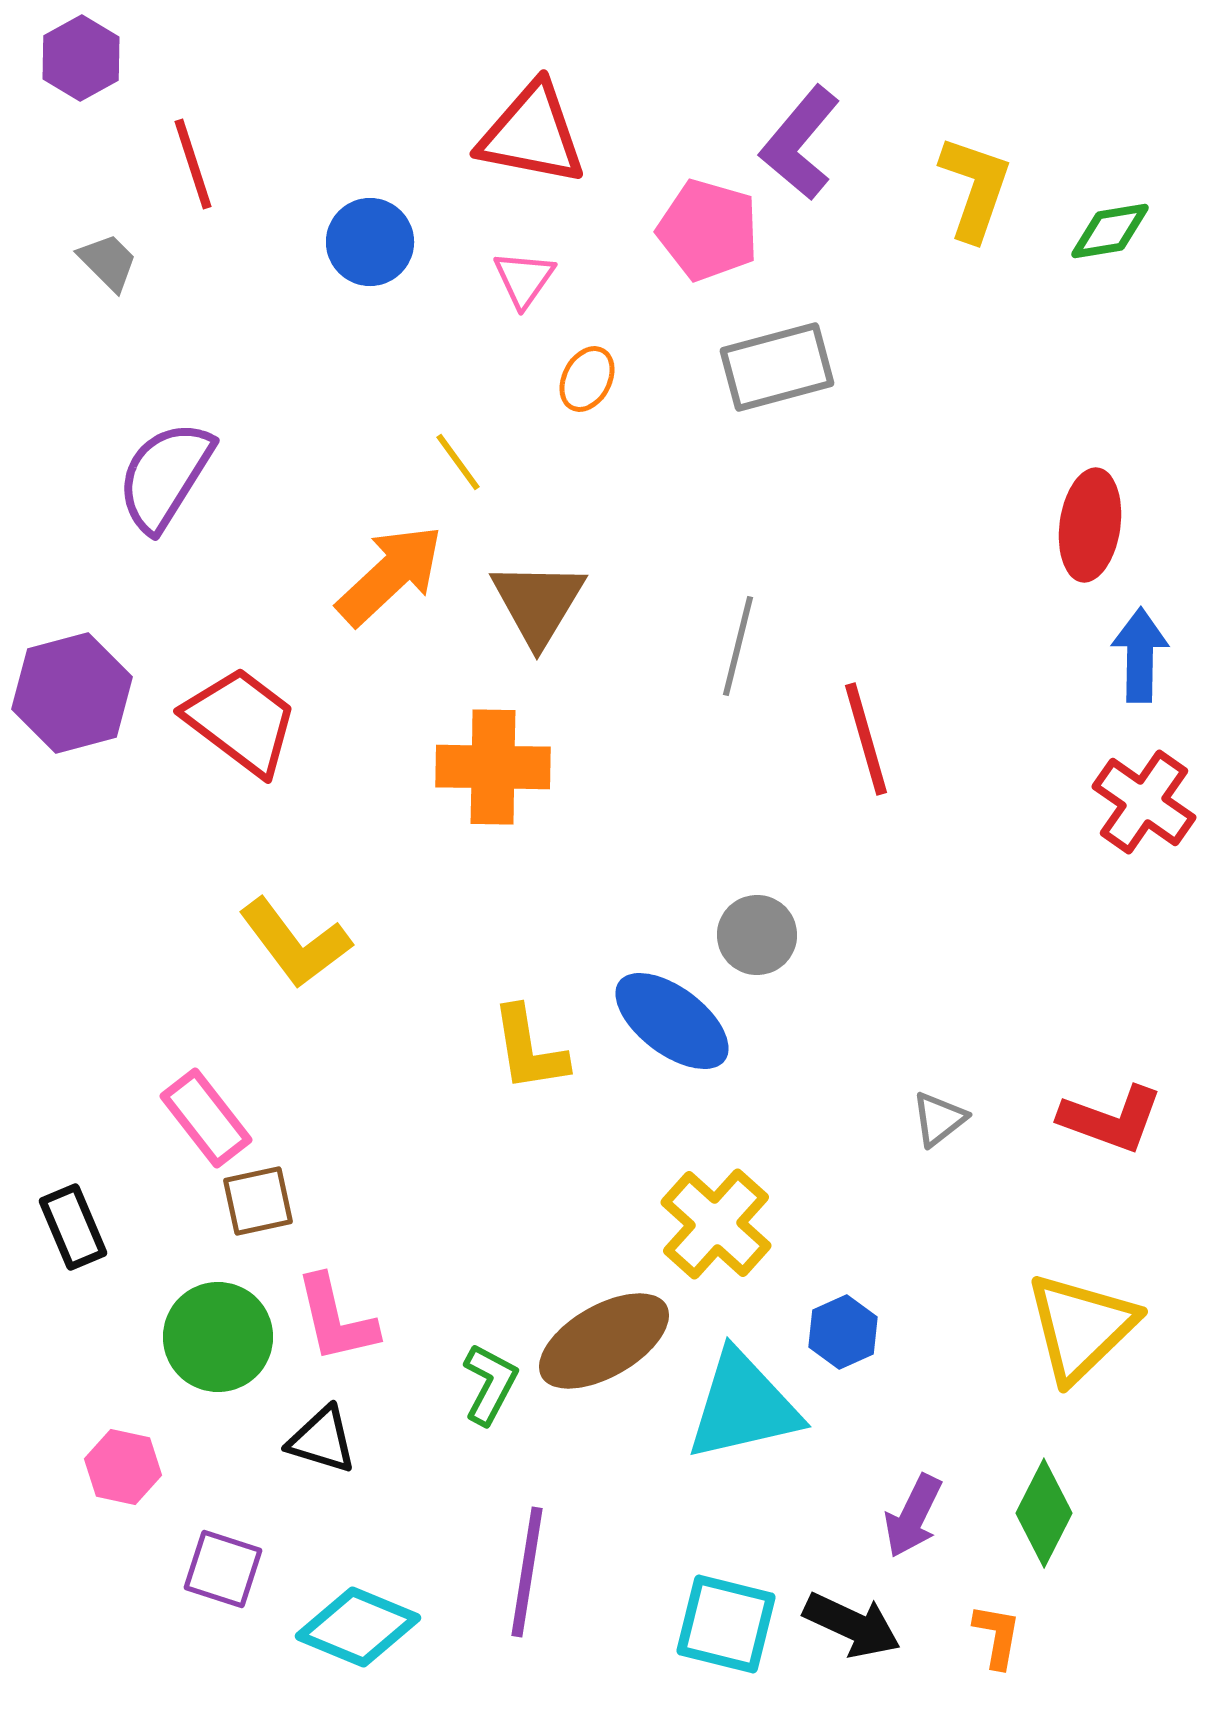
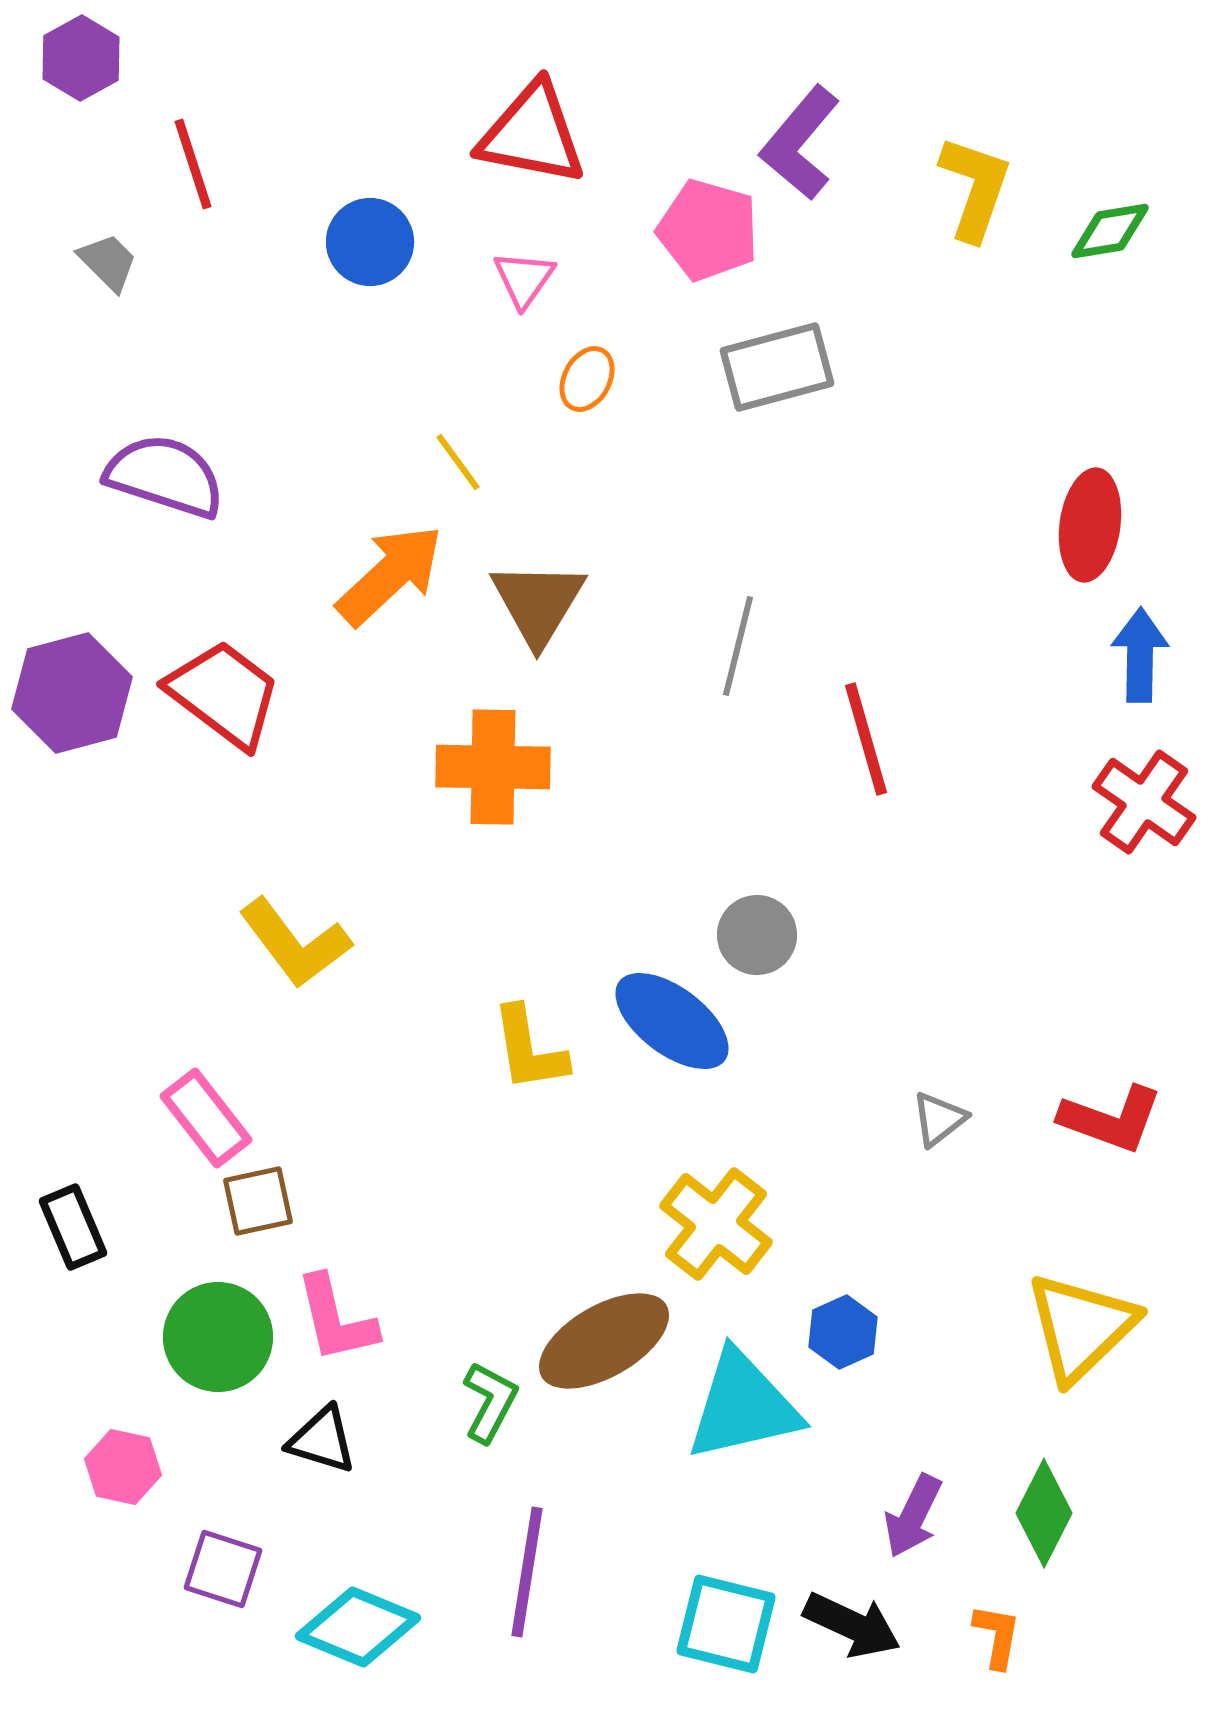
purple semicircle at (165, 476): rotated 76 degrees clockwise
red trapezoid at (241, 721): moved 17 px left, 27 px up
yellow cross at (716, 1224): rotated 4 degrees counterclockwise
green L-shape at (490, 1384): moved 18 px down
